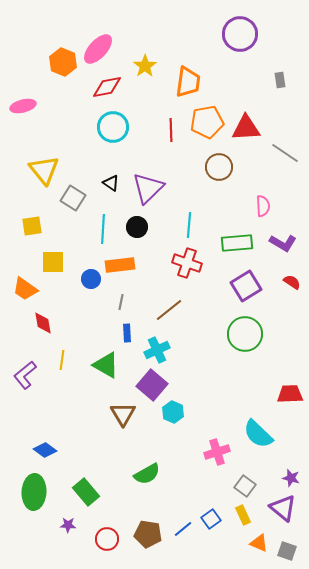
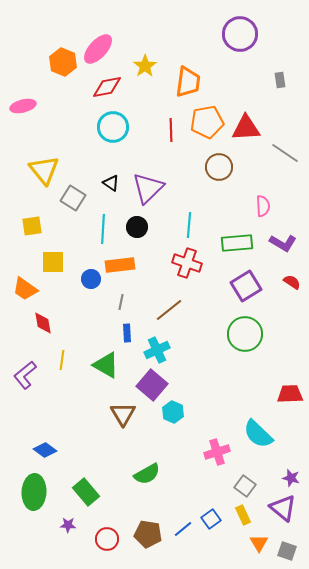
orange triangle at (259, 543): rotated 36 degrees clockwise
